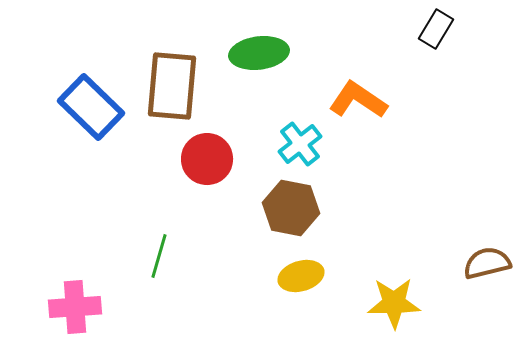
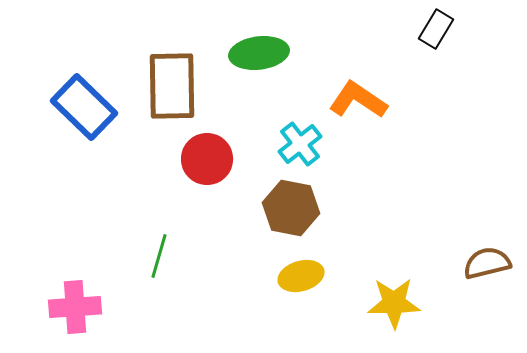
brown rectangle: rotated 6 degrees counterclockwise
blue rectangle: moved 7 px left
